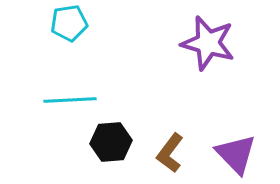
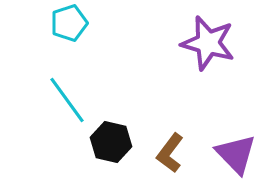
cyan pentagon: rotated 9 degrees counterclockwise
cyan line: moved 3 px left; rotated 57 degrees clockwise
black hexagon: rotated 18 degrees clockwise
